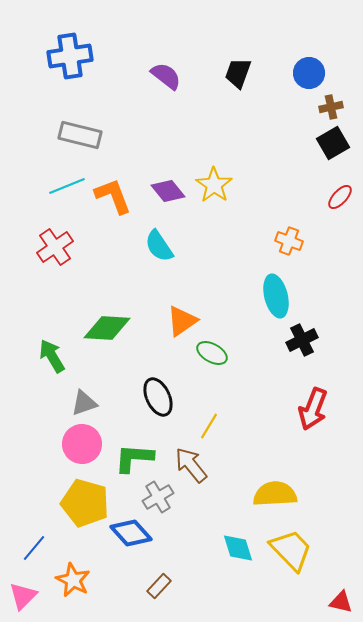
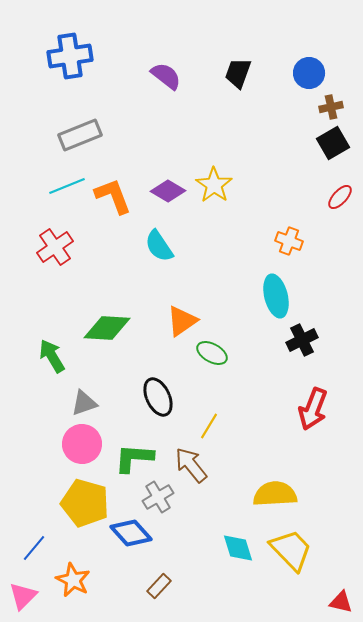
gray rectangle: rotated 36 degrees counterclockwise
purple diamond: rotated 20 degrees counterclockwise
